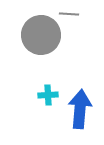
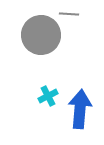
cyan cross: moved 1 px down; rotated 24 degrees counterclockwise
